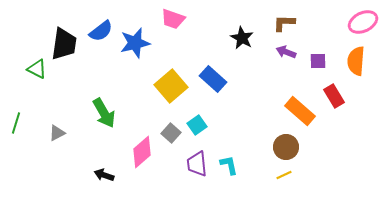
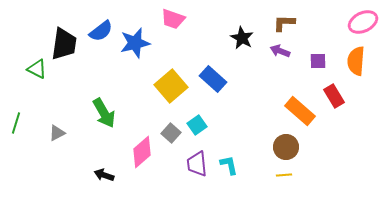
purple arrow: moved 6 px left, 1 px up
yellow line: rotated 21 degrees clockwise
